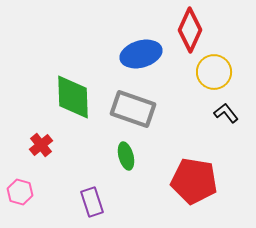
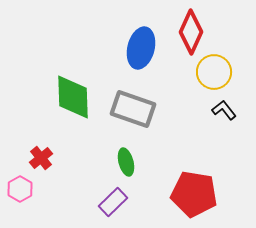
red diamond: moved 1 px right, 2 px down
blue ellipse: moved 6 px up; rotated 60 degrees counterclockwise
black L-shape: moved 2 px left, 3 px up
red cross: moved 13 px down
green ellipse: moved 6 px down
red pentagon: moved 13 px down
pink hexagon: moved 3 px up; rotated 15 degrees clockwise
purple rectangle: moved 21 px right; rotated 64 degrees clockwise
